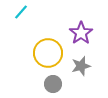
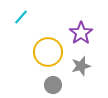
cyan line: moved 5 px down
yellow circle: moved 1 px up
gray circle: moved 1 px down
